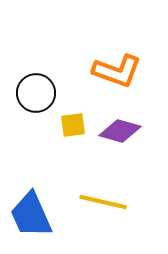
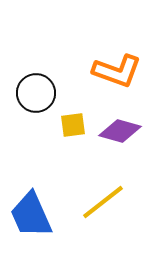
yellow line: rotated 51 degrees counterclockwise
